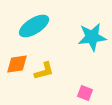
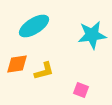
cyan star: moved 2 px up
pink square: moved 4 px left, 3 px up
